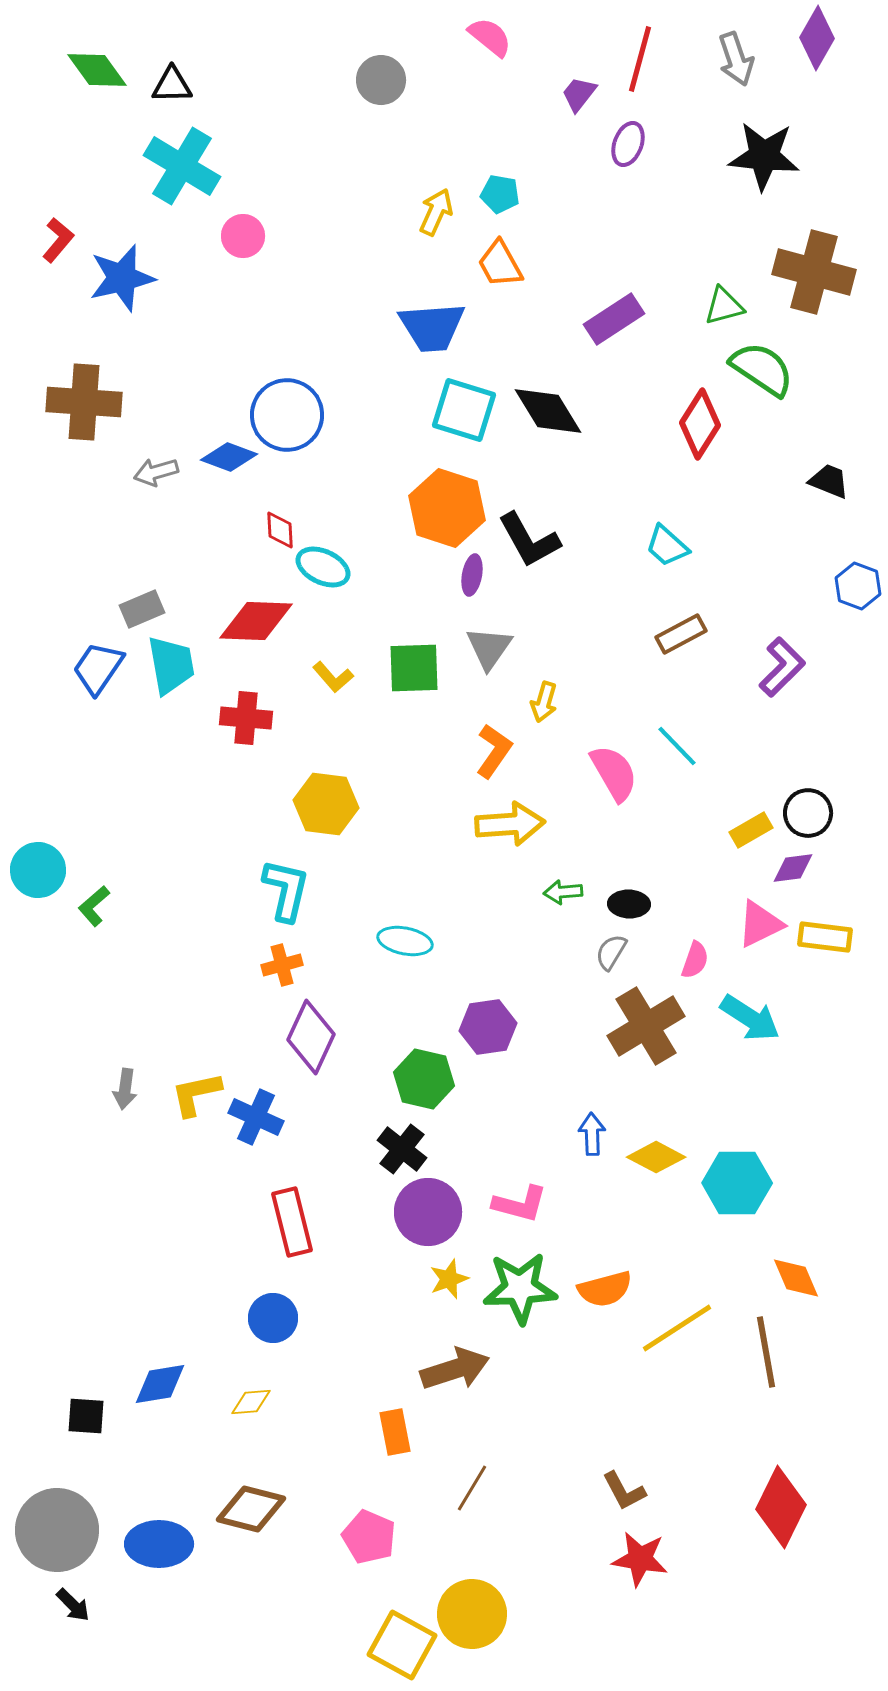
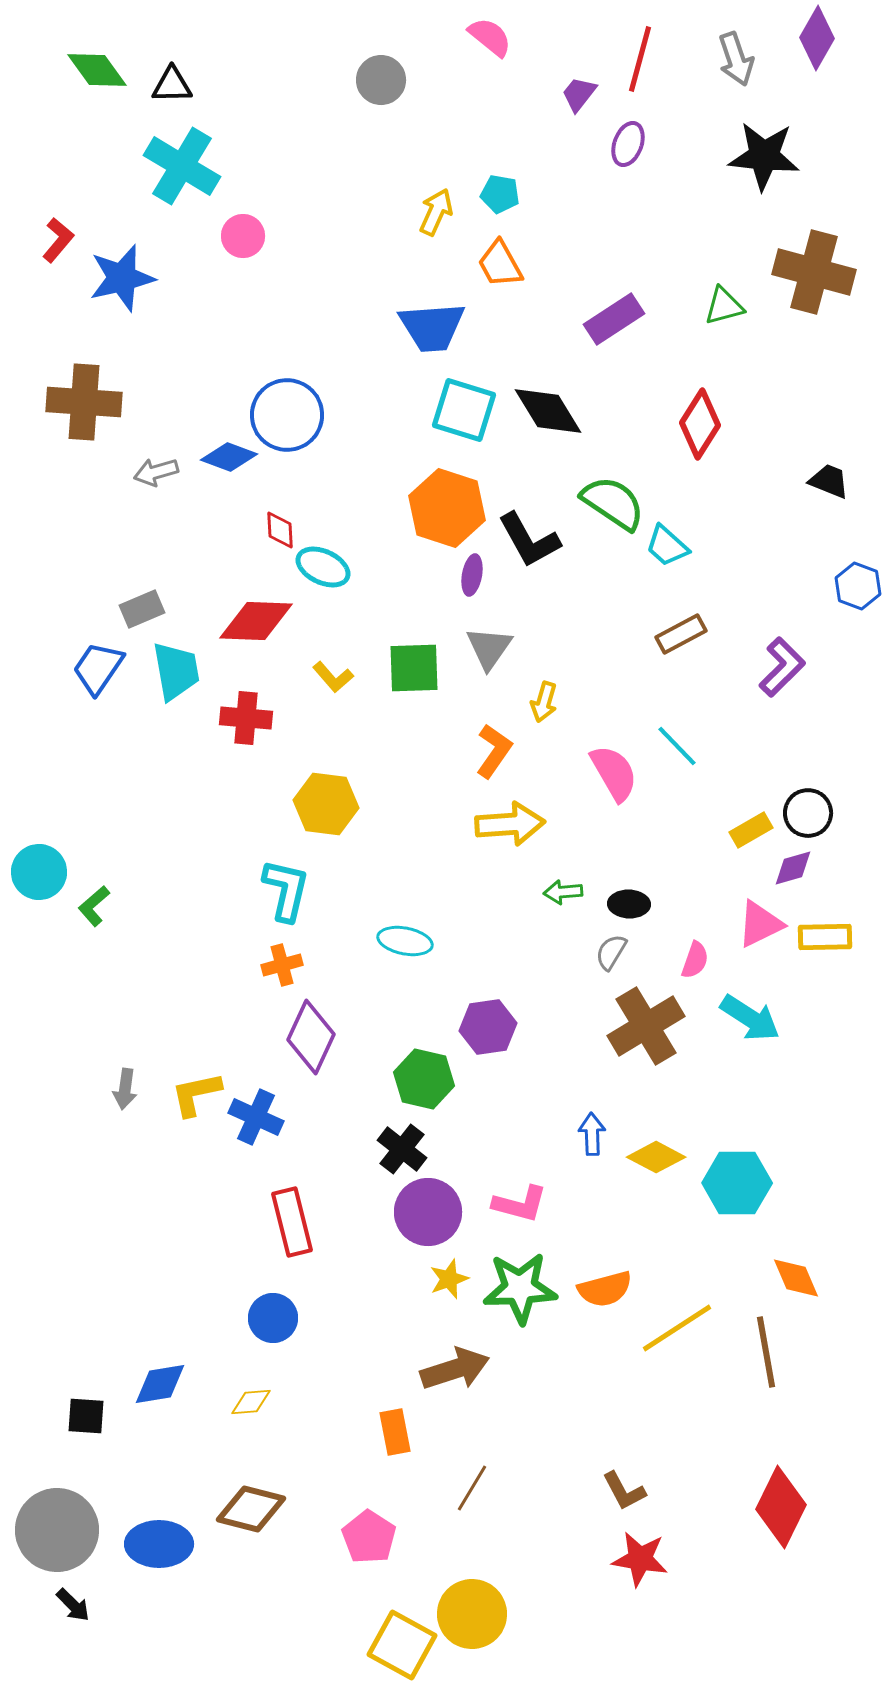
green semicircle at (762, 369): moved 149 px left, 134 px down
cyan trapezoid at (171, 665): moved 5 px right, 6 px down
purple diamond at (793, 868): rotated 9 degrees counterclockwise
cyan circle at (38, 870): moved 1 px right, 2 px down
yellow rectangle at (825, 937): rotated 8 degrees counterclockwise
pink pentagon at (369, 1537): rotated 10 degrees clockwise
